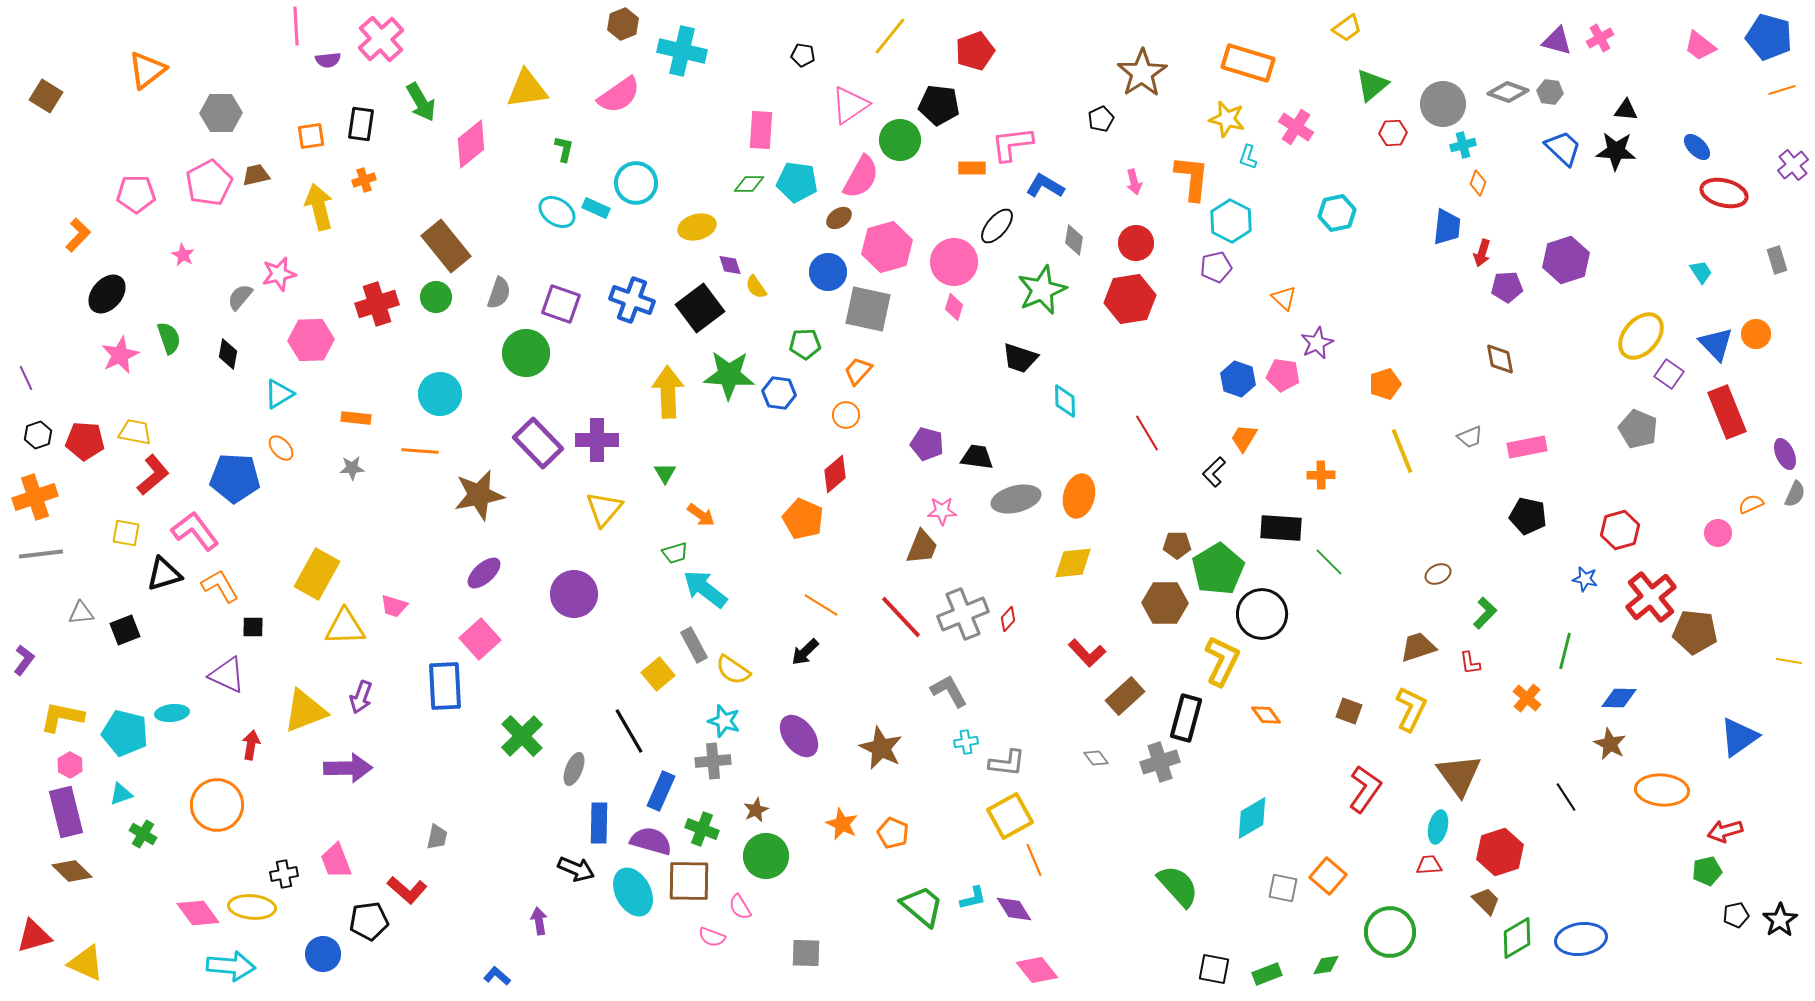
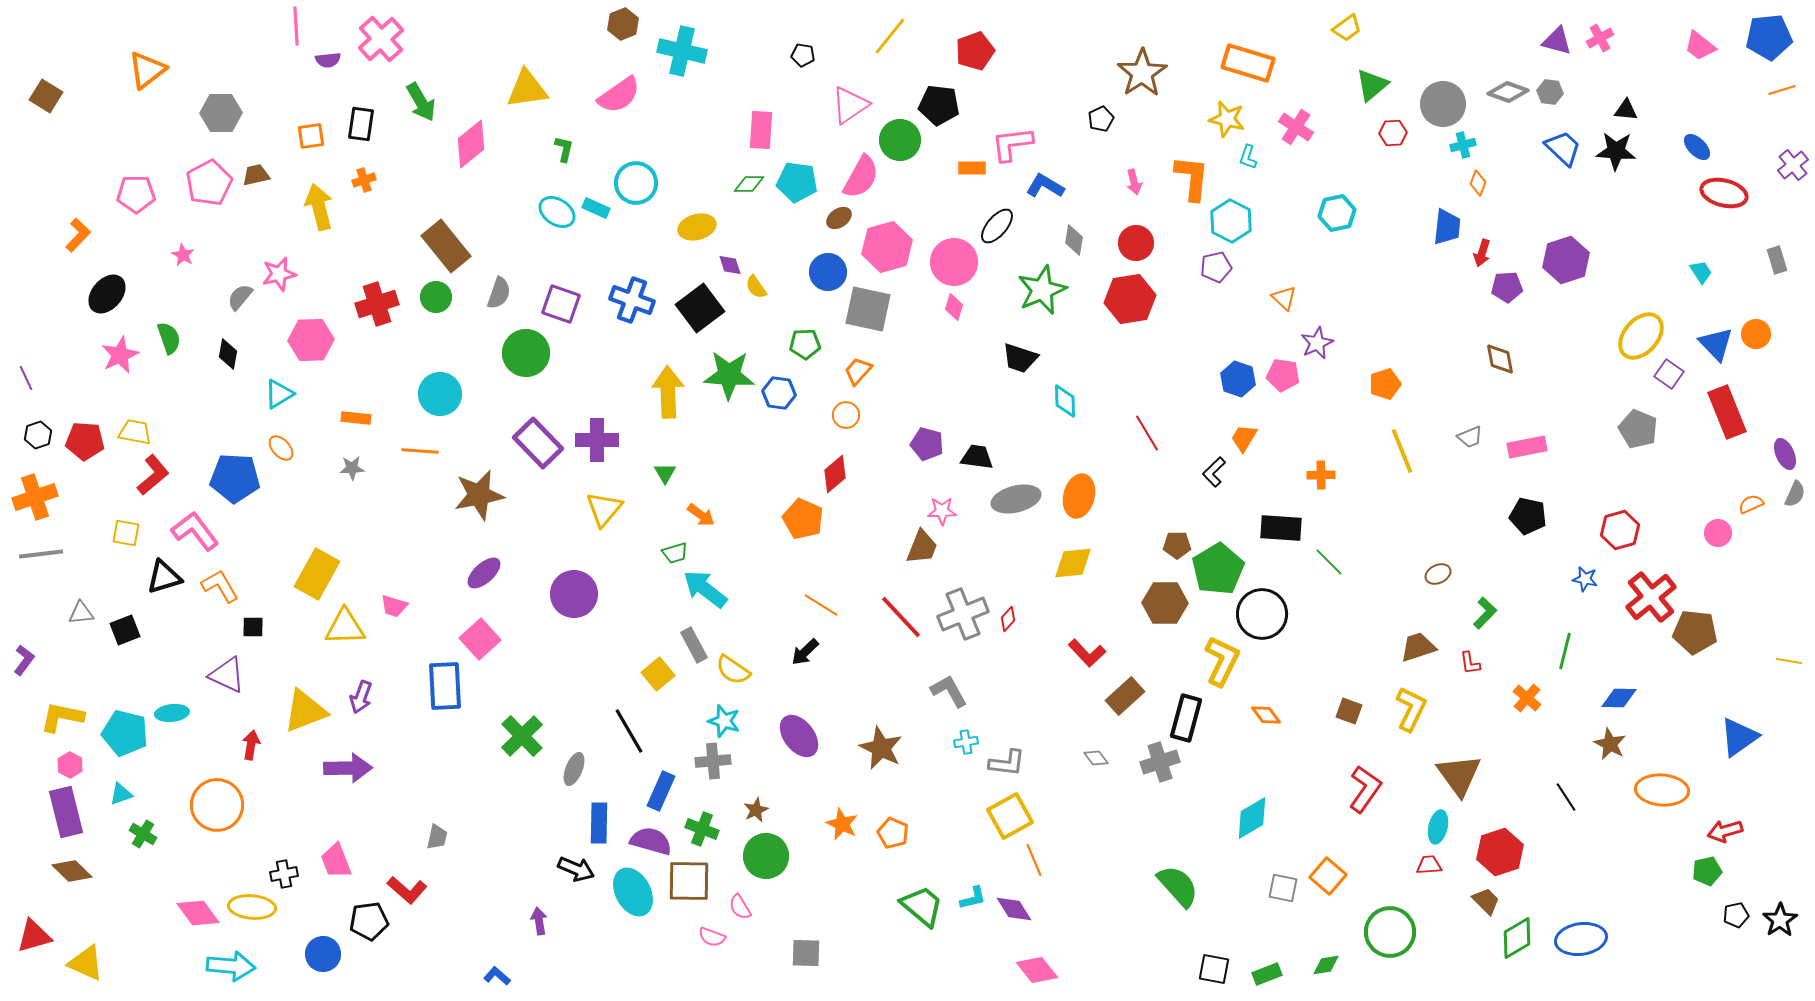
blue pentagon at (1769, 37): rotated 21 degrees counterclockwise
black triangle at (164, 574): moved 3 px down
